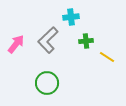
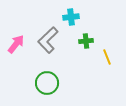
yellow line: rotated 35 degrees clockwise
